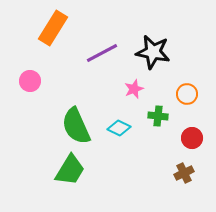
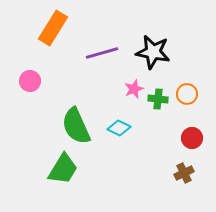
purple line: rotated 12 degrees clockwise
green cross: moved 17 px up
green trapezoid: moved 7 px left, 1 px up
